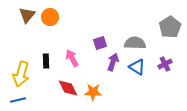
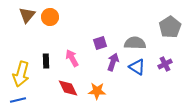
orange star: moved 4 px right, 1 px up
